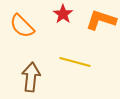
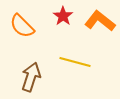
red star: moved 2 px down
orange L-shape: moved 1 px left, 1 px down; rotated 20 degrees clockwise
brown arrow: rotated 12 degrees clockwise
